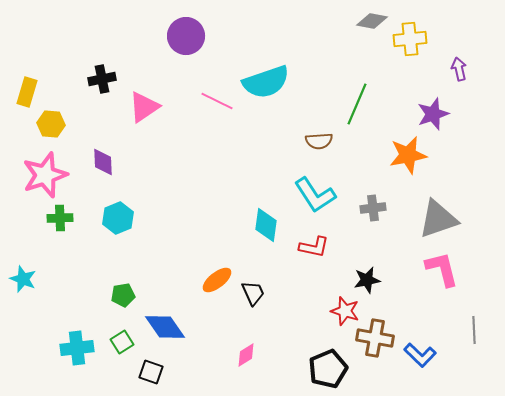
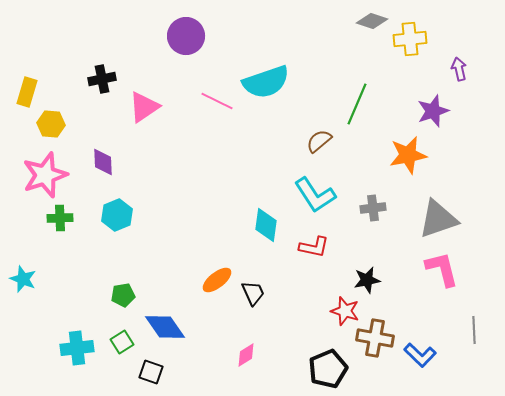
gray diamond: rotated 8 degrees clockwise
purple star: moved 3 px up
brown semicircle: rotated 144 degrees clockwise
cyan hexagon: moved 1 px left, 3 px up
